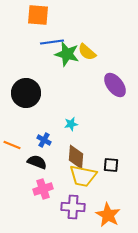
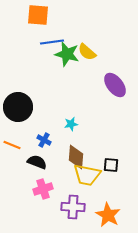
black circle: moved 8 px left, 14 px down
yellow trapezoid: moved 4 px right, 1 px up
